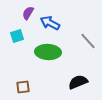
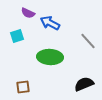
purple semicircle: rotated 96 degrees counterclockwise
green ellipse: moved 2 px right, 5 px down
black semicircle: moved 6 px right, 2 px down
